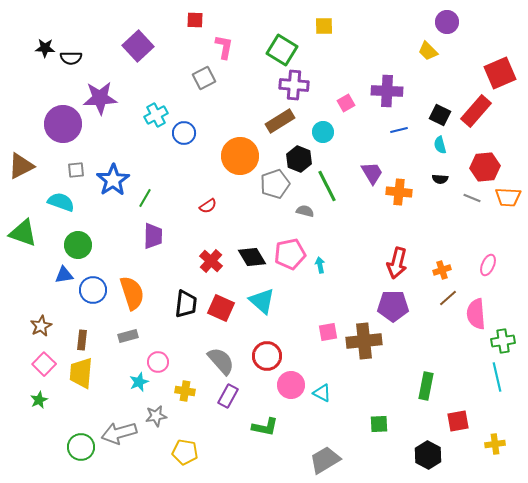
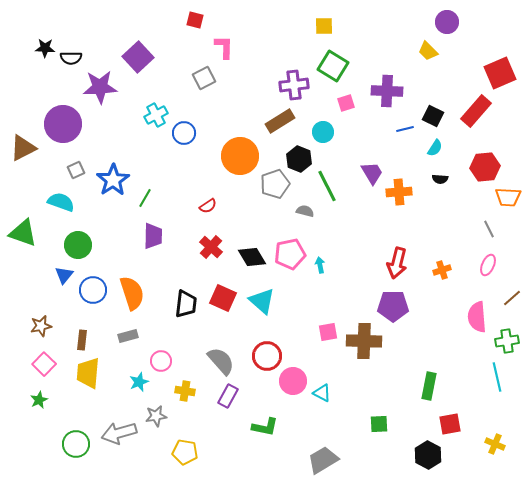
red square at (195, 20): rotated 12 degrees clockwise
purple square at (138, 46): moved 11 px down
pink L-shape at (224, 47): rotated 10 degrees counterclockwise
green square at (282, 50): moved 51 px right, 16 px down
purple cross at (294, 85): rotated 12 degrees counterclockwise
purple star at (100, 98): moved 11 px up
pink square at (346, 103): rotated 12 degrees clockwise
black square at (440, 115): moved 7 px left, 1 px down
blue line at (399, 130): moved 6 px right, 1 px up
cyan semicircle at (440, 145): moved 5 px left, 3 px down; rotated 132 degrees counterclockwise
brown triangle at (21, 166): moved 2 px right, 18 px up
gray square at (76, 170): rotated 18 degrees counterclockwise
orange cross at (399, 192): rotated 10 degrees counterclockwise
gray line at (472, 198): moved 17 px right, 31 px down; rotated 42 degrees clockwise
red cross at (211, 261): moved 14 px up
blue triangle at (64, 275): rotated 42 degrees counterclockwise
brown line at (448, 298): moved 64 px right
red square at (221, 308): moved 2 px right, 10 px up
pink semicircle at (476, 314): moved 1 px right, 3 px down
brown star at (41, 326): rotated 15 degrees clockwise
brown cross at (364, 341): rotated 8 degrees clockwise
green cross at (503, 341): moved 4 px right
pink circle at (158, 362): moved 3 px right, 1 px up
yellow trapezoid at (81, 373): moved 7 px right
pink circle at (291, 385): moved 2 px right, 4 px up
green rectangle at (426, 386): moved 3 px right
red square at (458, 421): moved 8 px left, 3 px down
yellow cross at (495, 444): rotated 30 degrees clockwise
green circle at (81, 447): moved 5 px left, 3 px up
gray trapezoid at (325, 460): moved 2 px left
